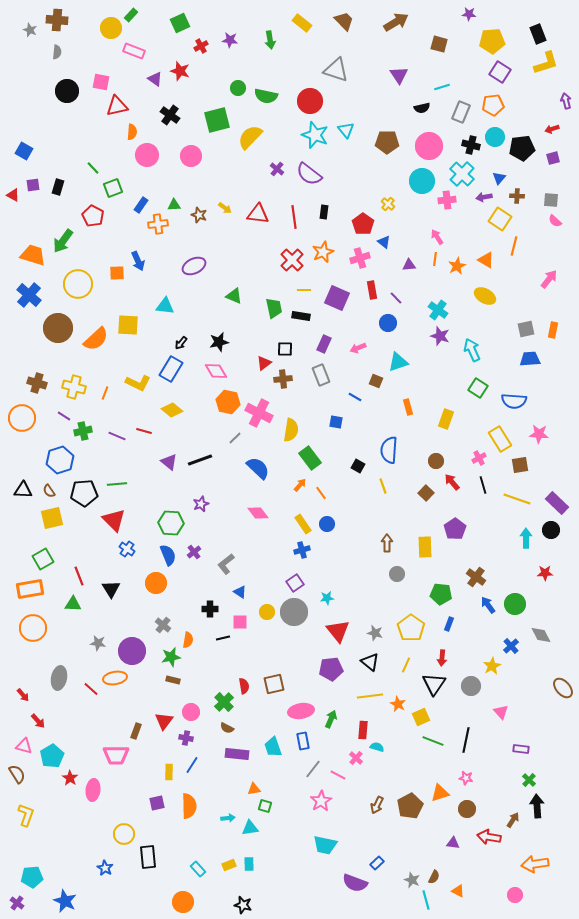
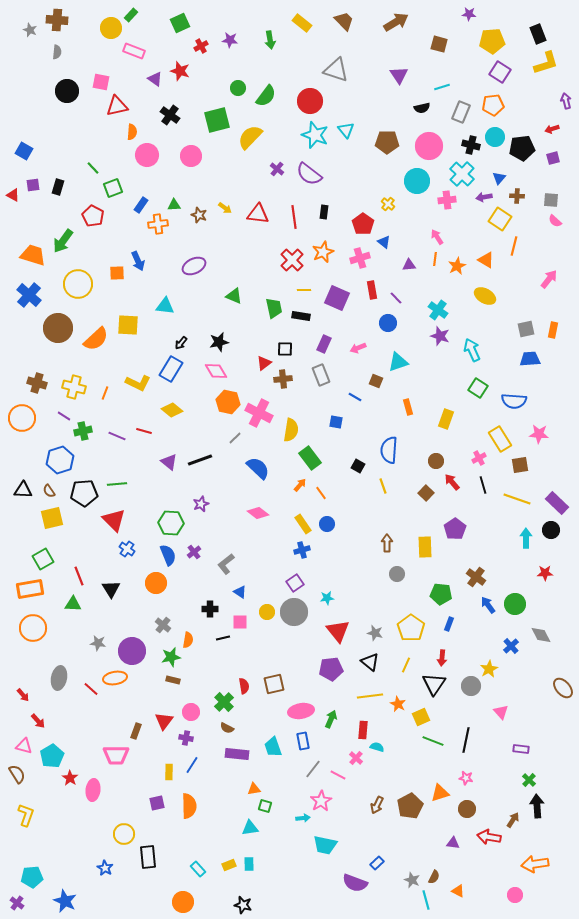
green semicircle at (266, 96): rotated 65 degrees counterclockwise
cyan circle at (422, 181): moved 5 px left
pink diamond at (258, 513): rotated 15 degrees counterclockwise
yellow star at (492, 666): moved 3 px left, 3 px down
cyan arrow at (228, 818): moved 75 px right
